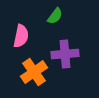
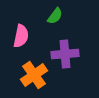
orange cross: moved 3 px down
